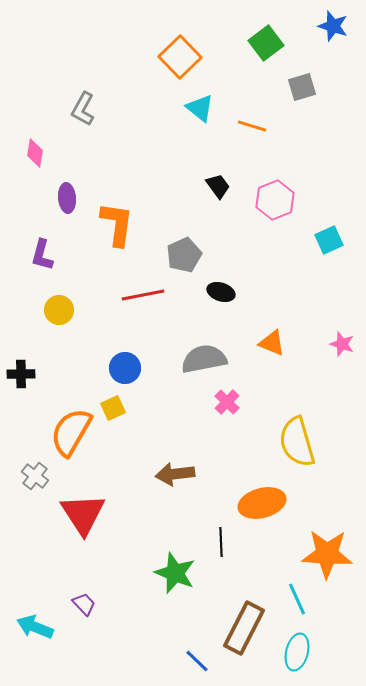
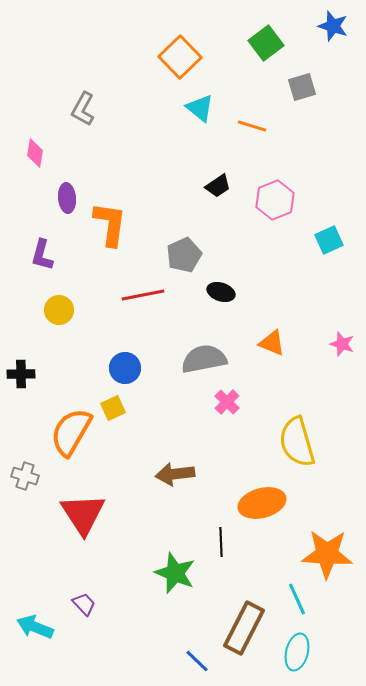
black trapezoid: rotated 92 degrees clockwise
orange L-shape: moved 7 px left
gray cross: moved 10 px left; rotated 20 degrees counterclockwise
